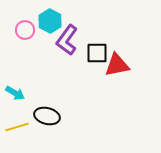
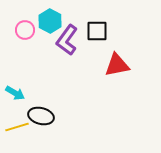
black square: moved 22 px up
black ellipse: moved 6 px left
